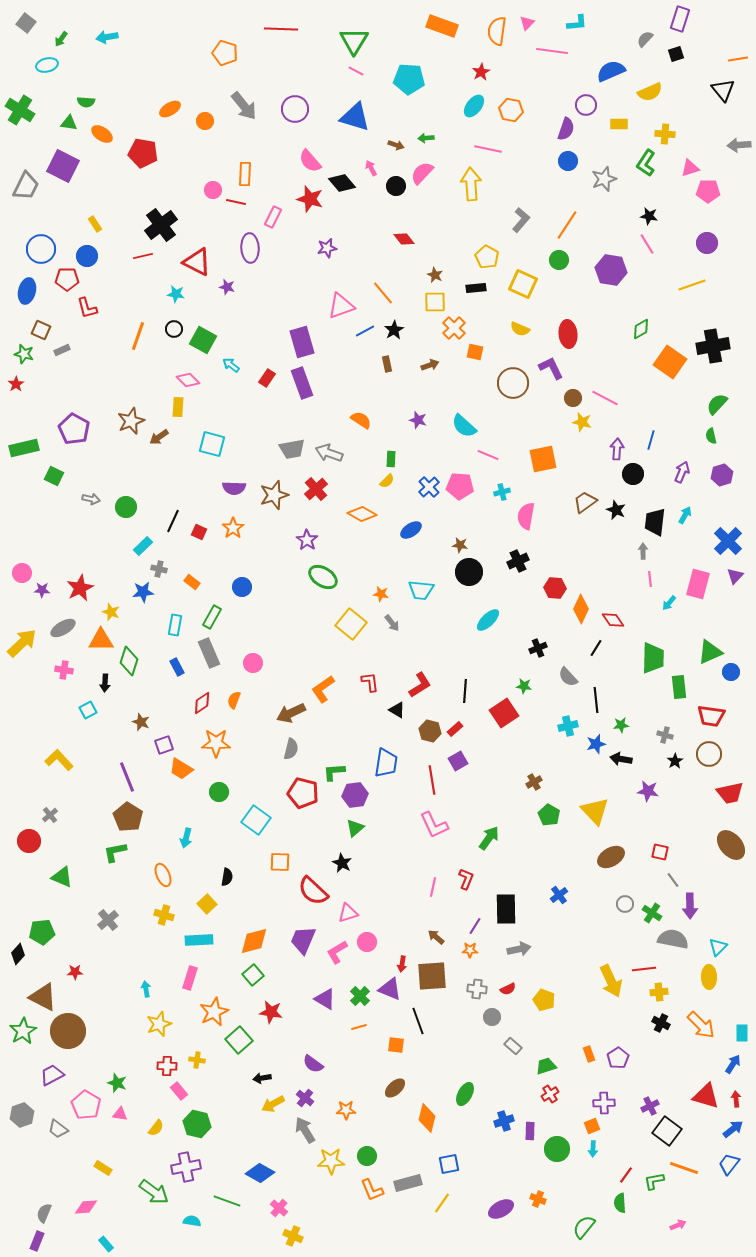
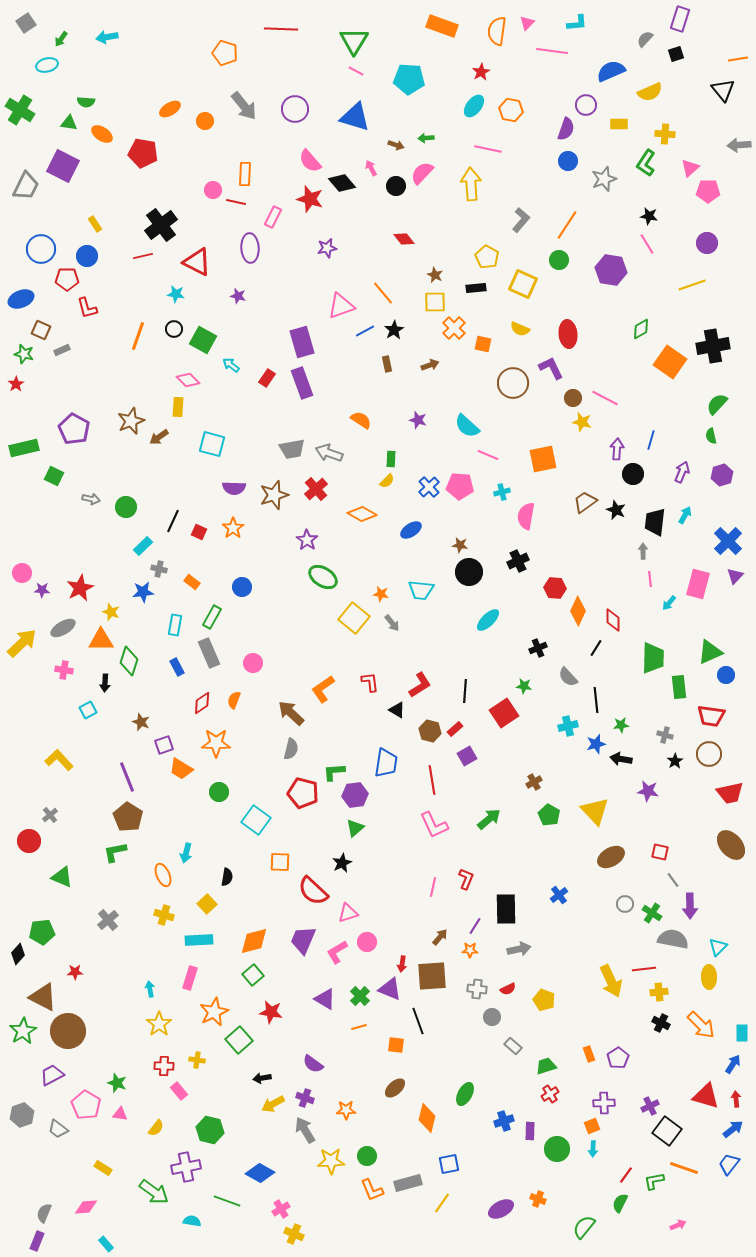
gray square at (26, 23): rotated 18 degrees clockwise
pink triangle at (690, 168): rotated 24 degrees counterclockwise
purple star at (227, 287): moved 11 px right, 9 px down
blue ellipse at (27, 291): moved 6 px left, 8 px down; rotated 55 degrees clockwise
orange square at (475, 352): moved 8 px right, 8 px up
cyan semicircle at (464, 426): moved 3 px right
orange diamond at (581, 609): moved 3 px left, 2 px down
red diamond at (613, 620): rotated 35 degrees clockwise
yellow square at (351, 624): moved 3 px right, 6 px up
blue circle at (731, 672): moved 5 px left, 3 px down
brown arrow at (291, 713): rotated 68 degrees clockwise
purple square at (458, 761): moved 9 px right, 5 px up
cyan arrow at (186, 838): moved 15 px down
green arrow at (489, 838): moved 19 px up; rotated 15 degrees clockwise
black star at (342, 863): rotated 18 degrees clockwise
brown arrow at (436, 937): moved 4 px right; rotated 90 degrees clockwise
cyan arrow at (146, 989): moved 4 px right
yellow star at (159, 1024): rotated 15 degrees counterclockwise
red cross at (167, 1066): moved 3 px left
purple cross at (305, 1098): rotated 18 degrees counterclockwise
green hexagon at (197, 1124): moved 13 px right, 6 px down
green semicircle at (620, 1203): rotated 30 degrees clockwise
pink cross at (279, 1208): moved 2 px right, 1 px down; rotated 18 degrees clockwise
yellow cross at (293, 1236): moved 1 px right, 2 px up
